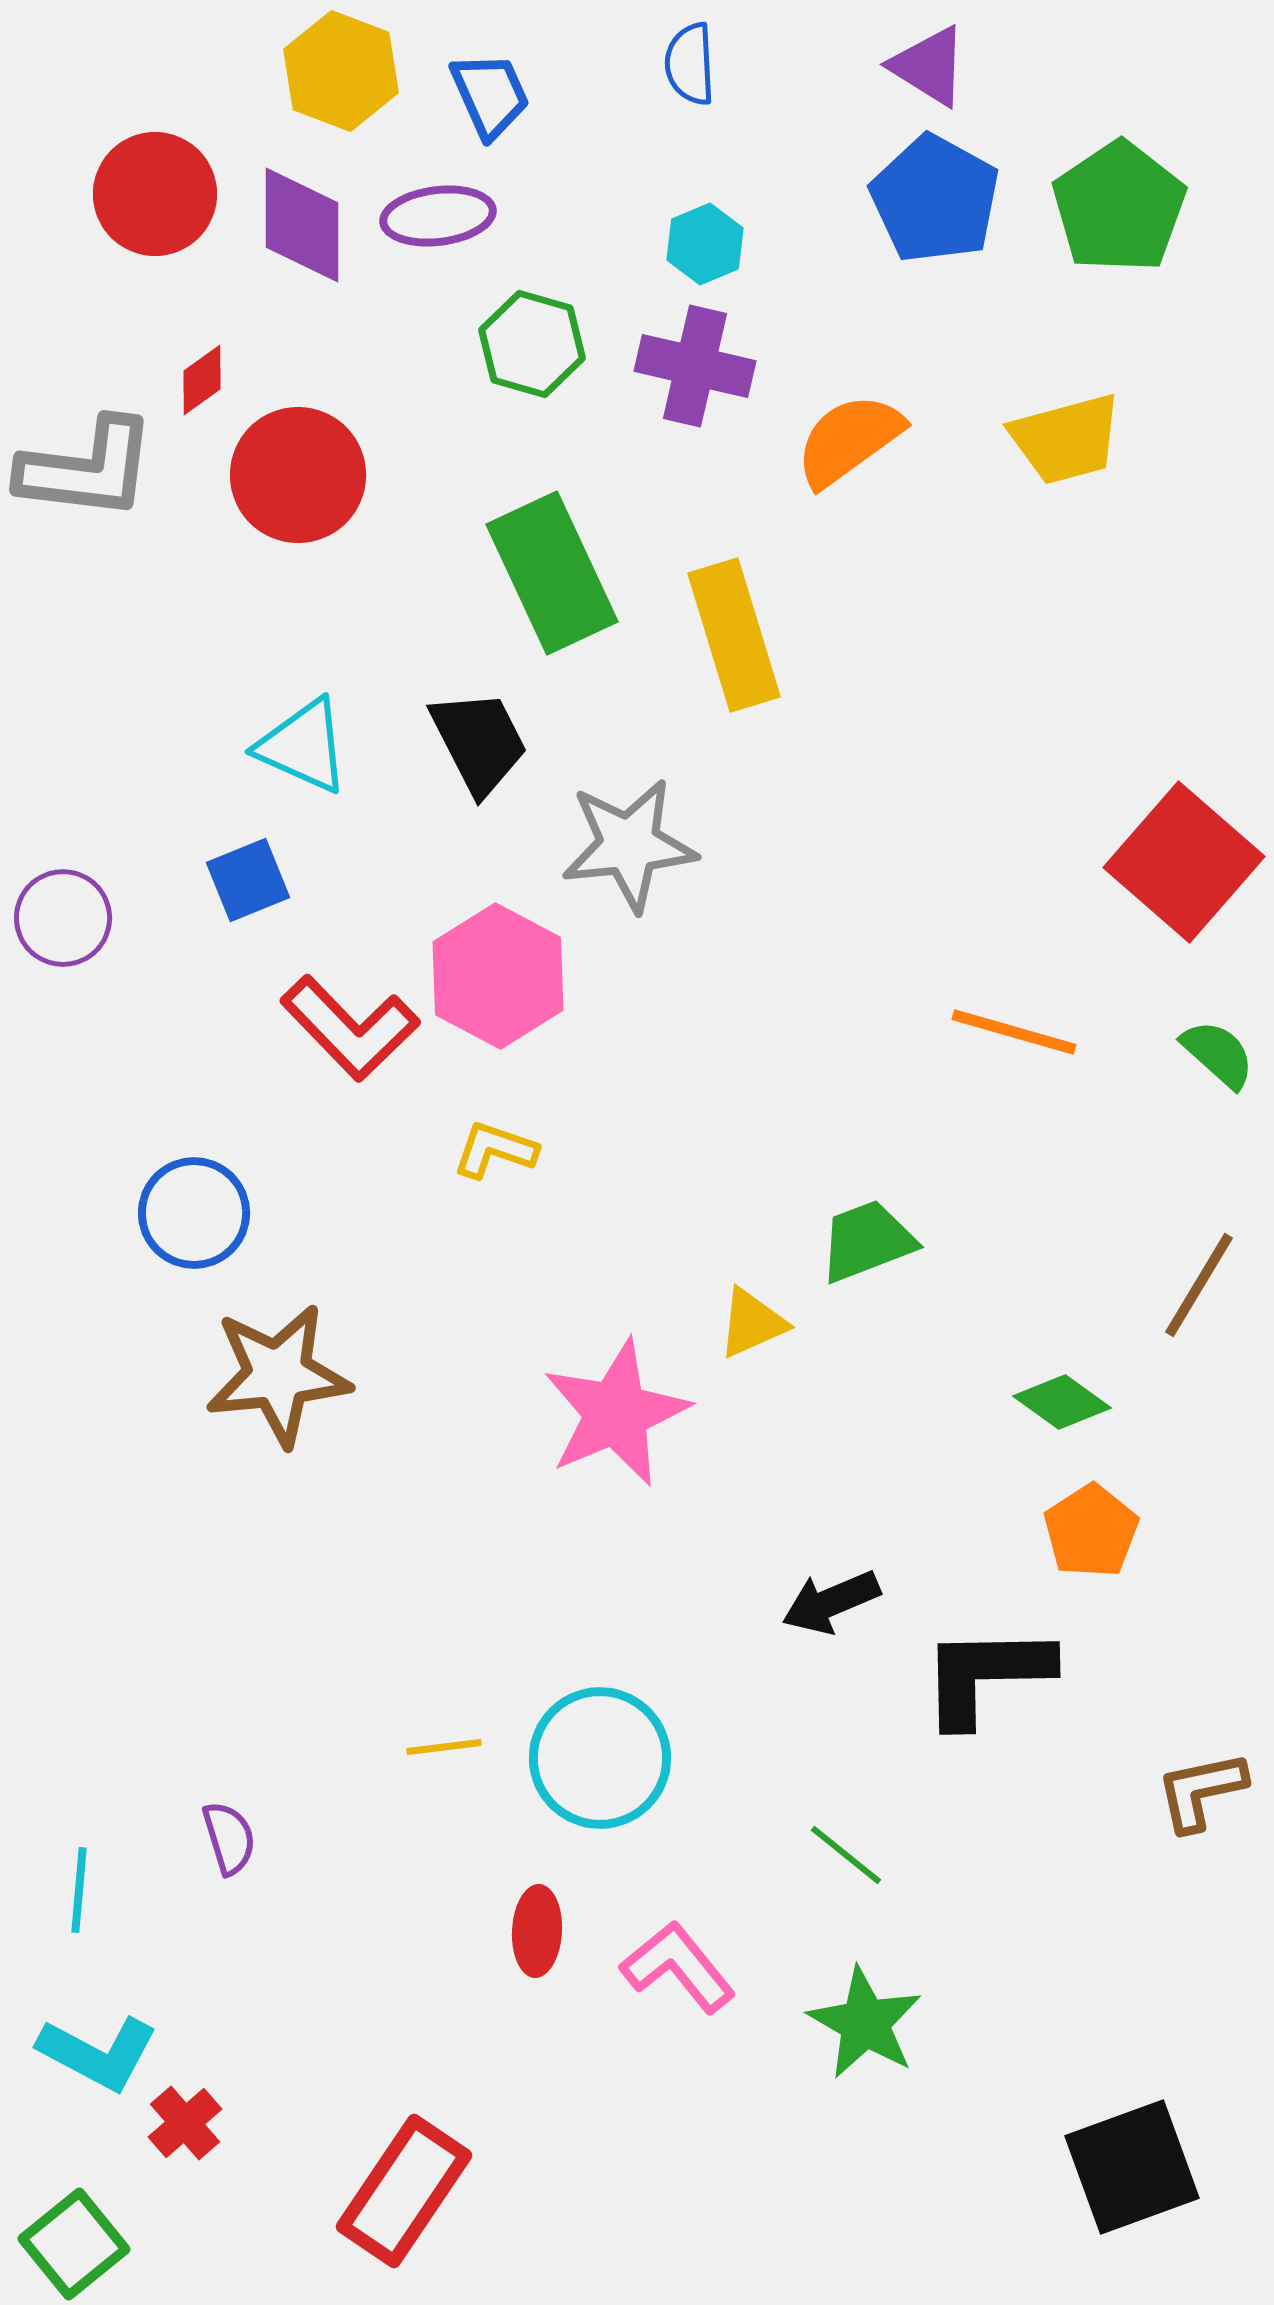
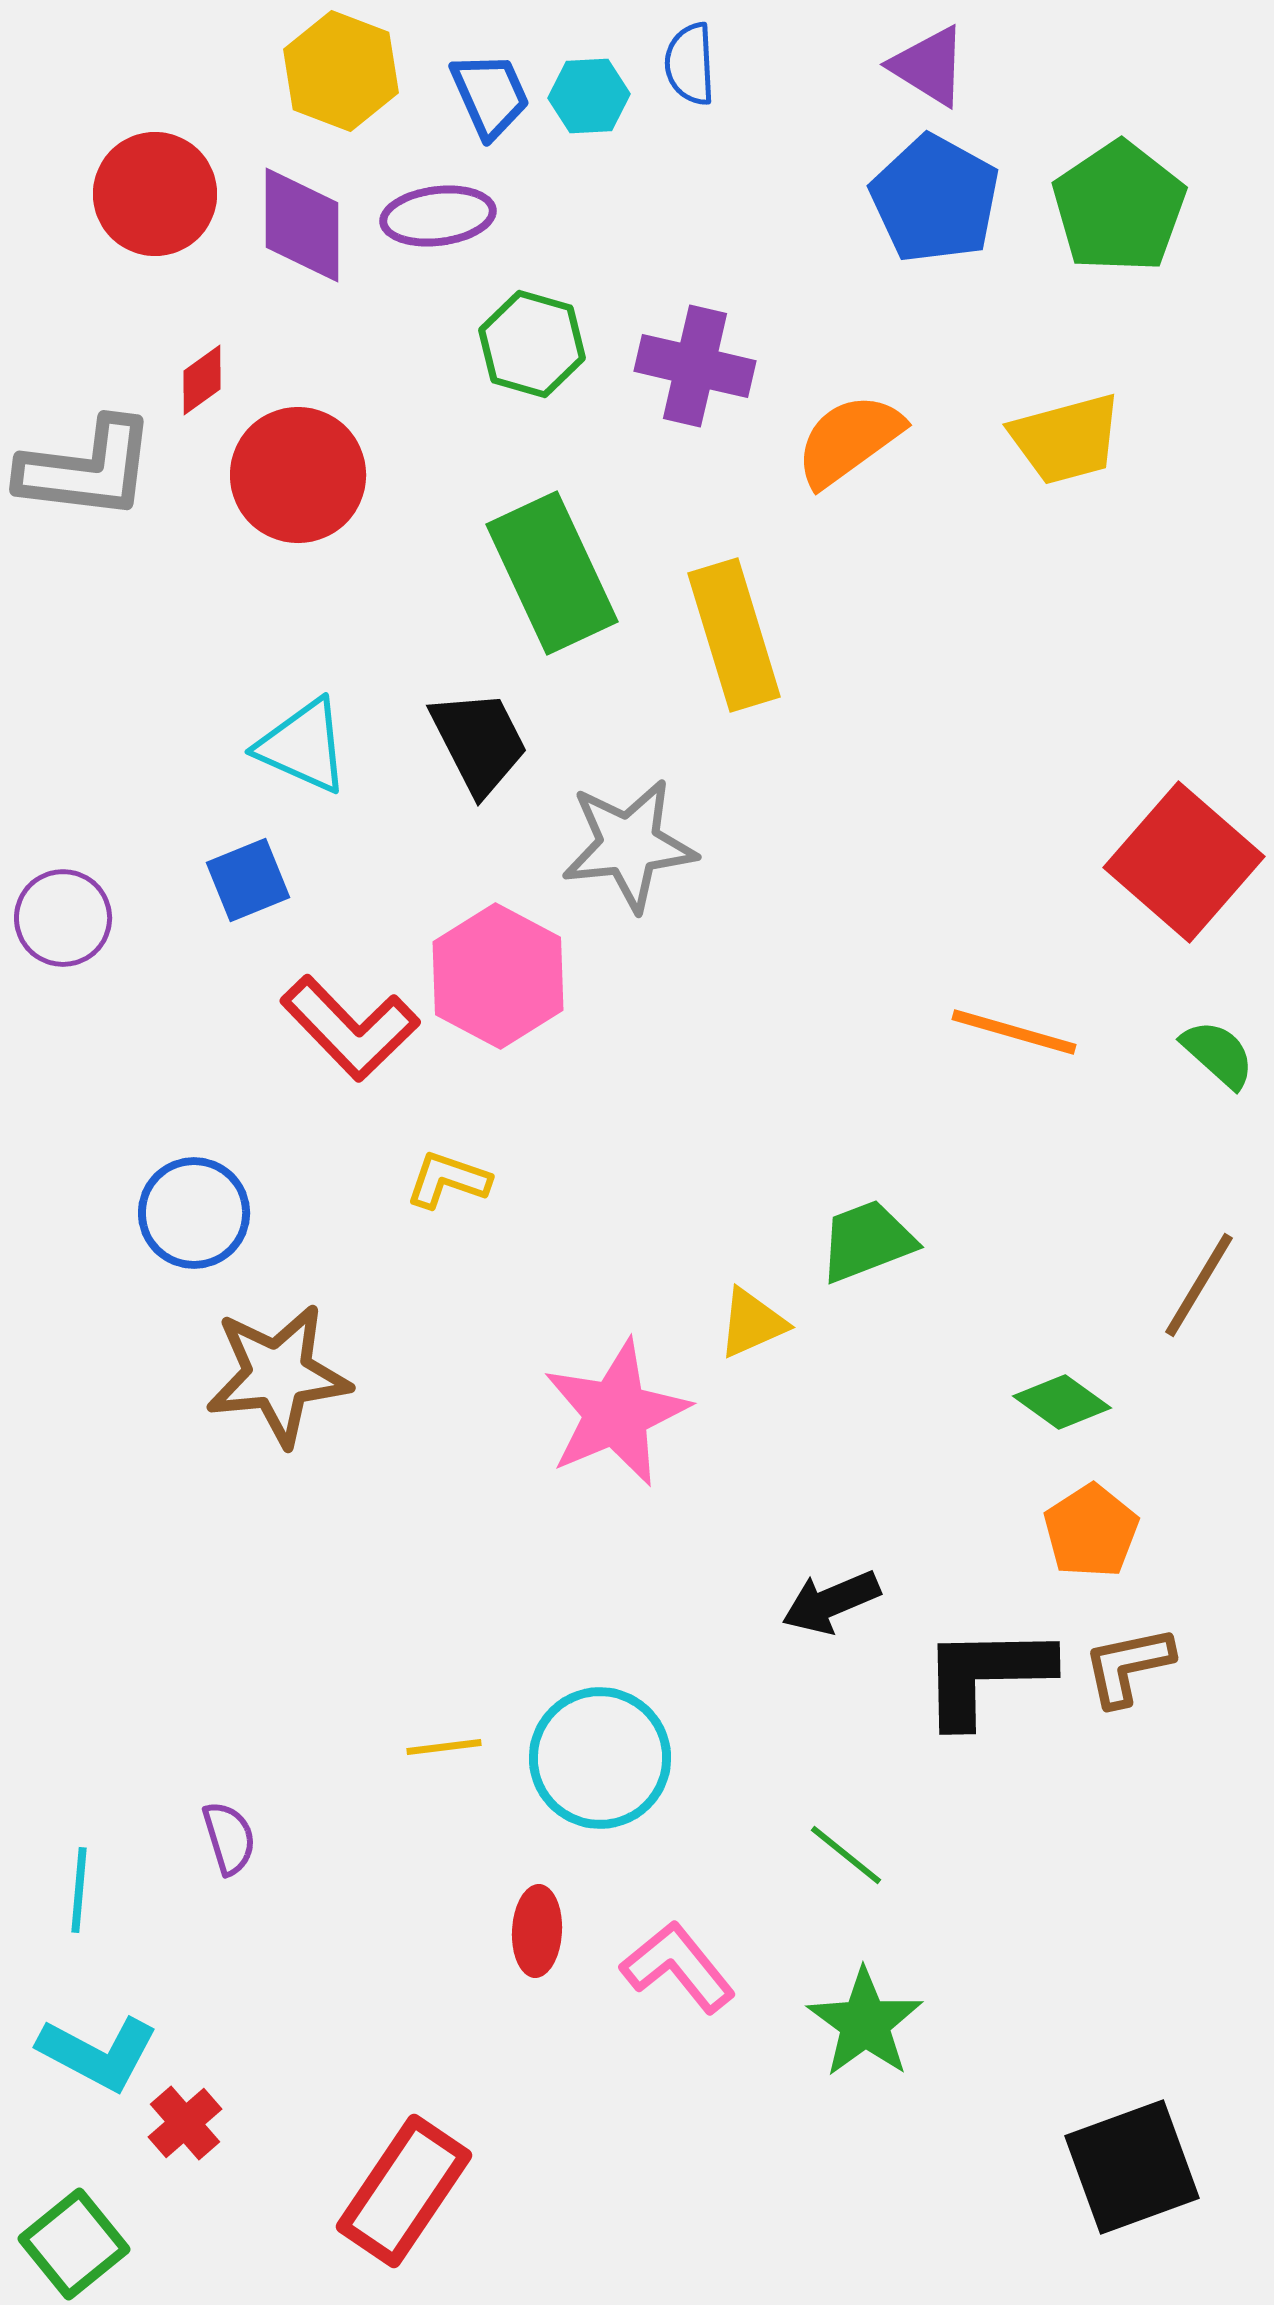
cyan hexagon at (705, 244): moved 116 px left, 148 px up; rotated 20 degrees clockwise
yellow L-shape at (495, 1150): moved 47 px left, 30 px down
brown L-shape at (1201, 1791): moved 73 px left, 125 px up
green star at (865, 2023): rotated 6 degrees clockwise
